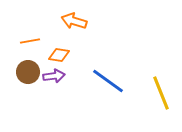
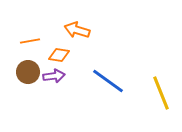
orange arrow: moved 3 px right, 9 px down
